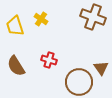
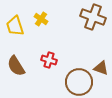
brown triangle: rotated 35 degrees counterclockwise
